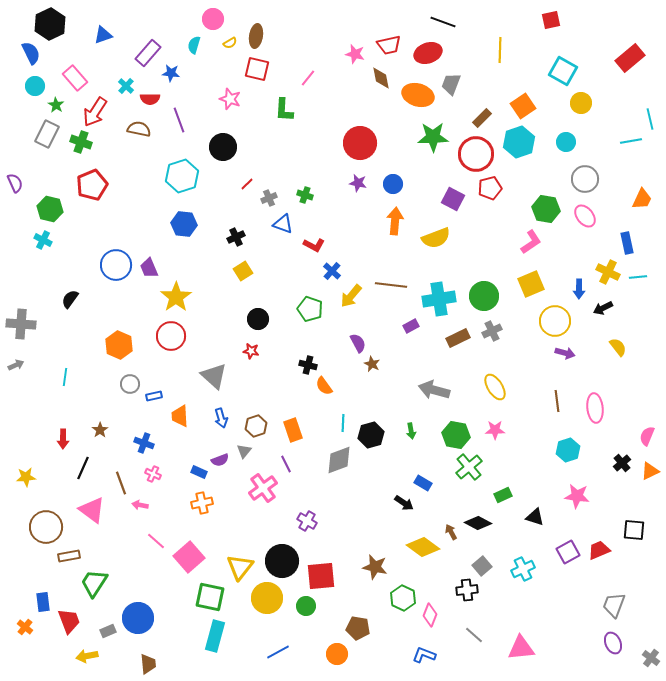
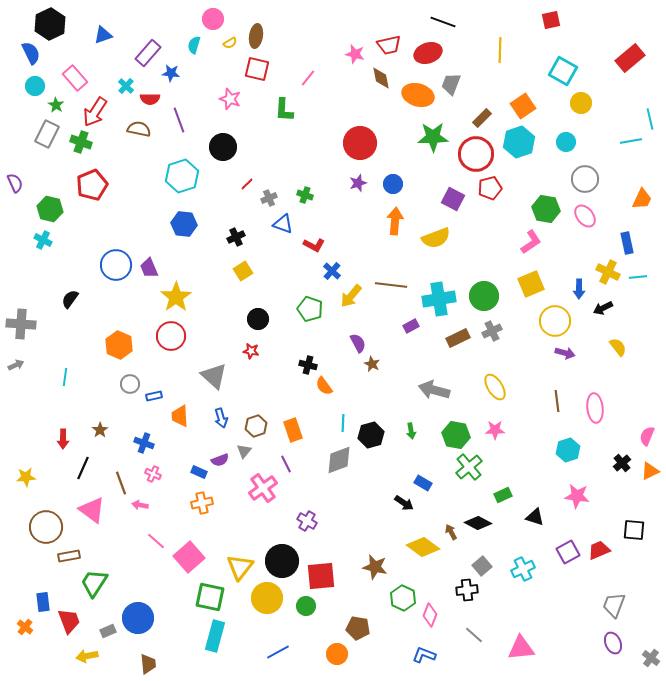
purple star at (358, 183): rotated 30 degrees counterclockwise
